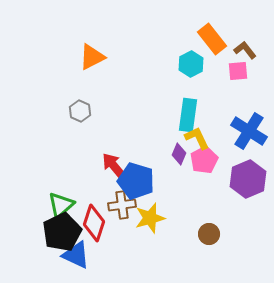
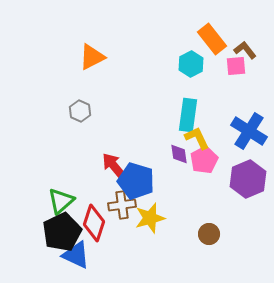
pink square: moved 2 px left, 5 px up
purple diamond: rotated 30 degrees counterclockwise
green triangle: moved 4 px up
